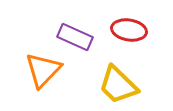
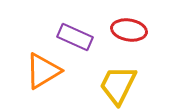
orange triangle: moved 1 px down; rotated 15 degrees clockwise
yellow trapezoid: rotated 72 degrees clockwise
